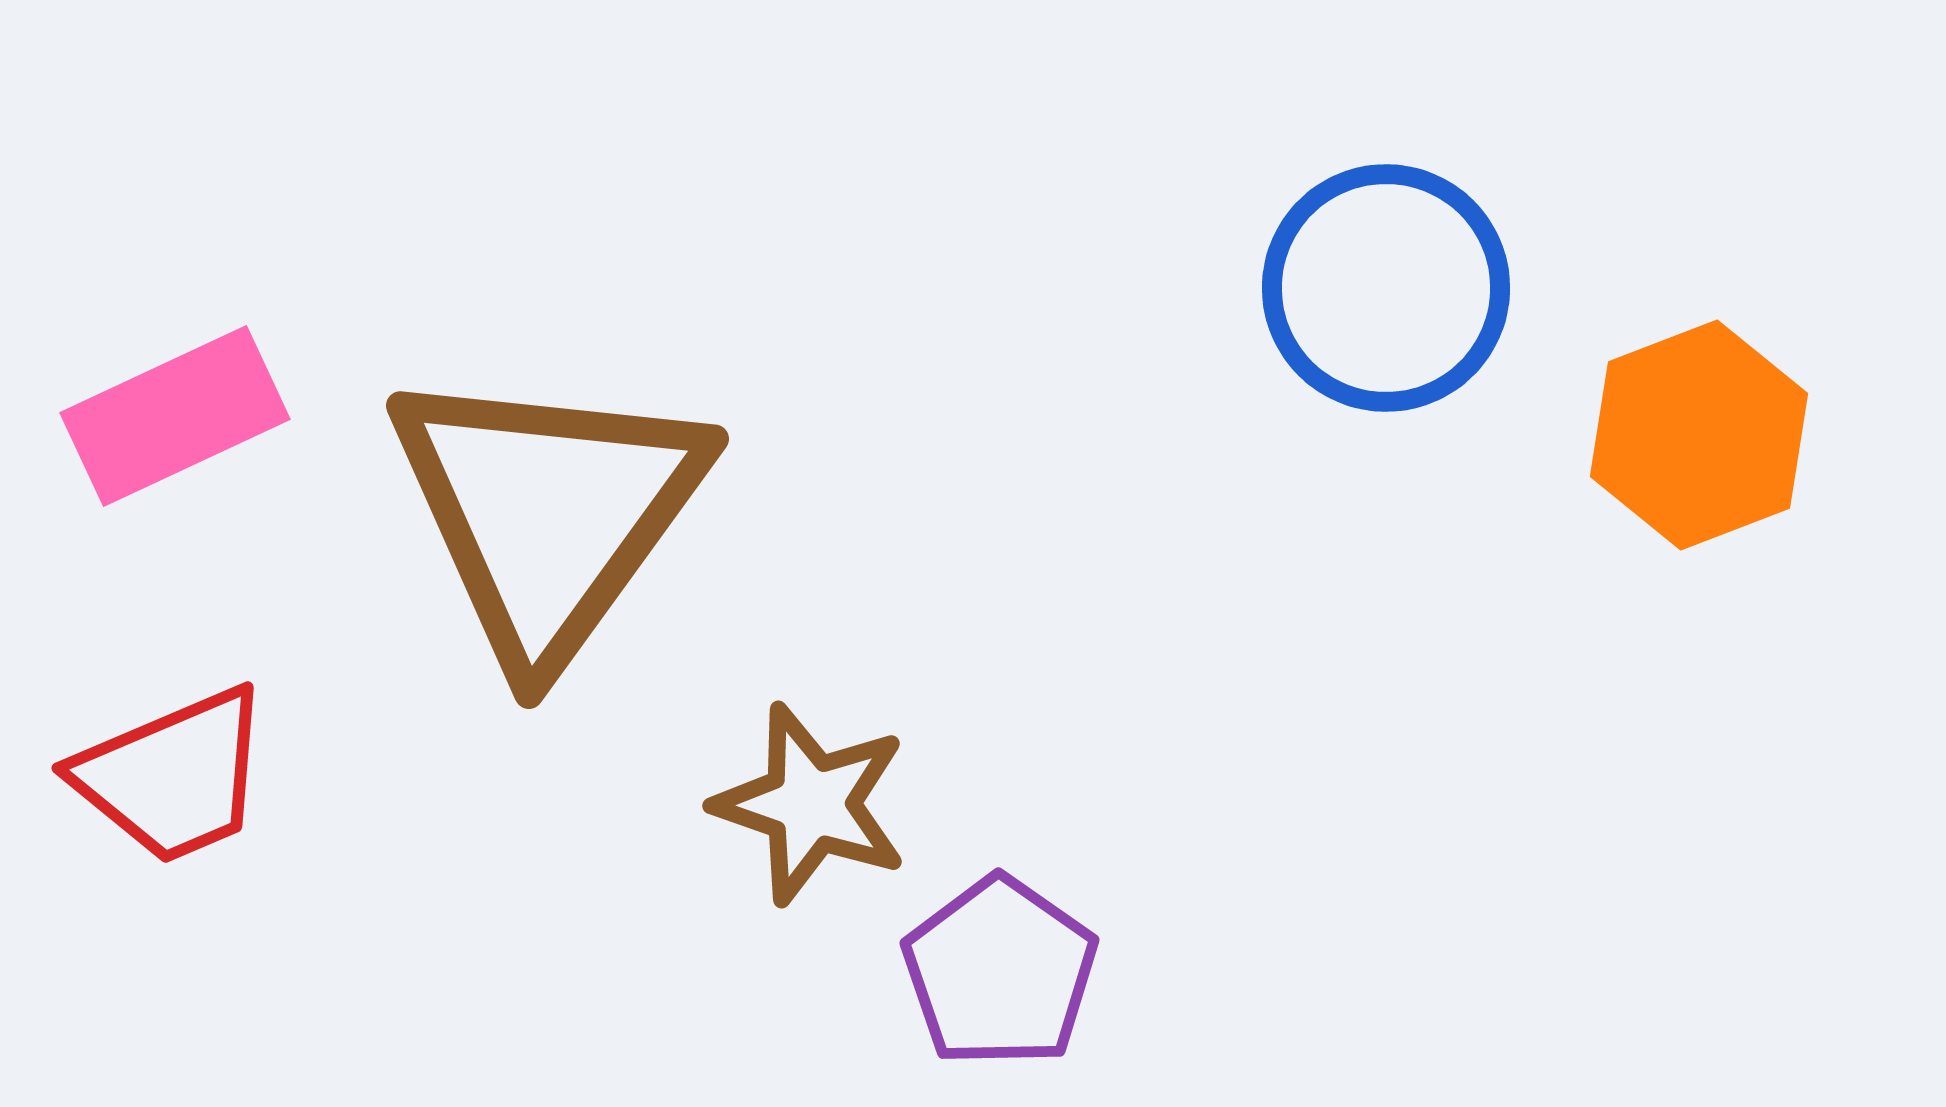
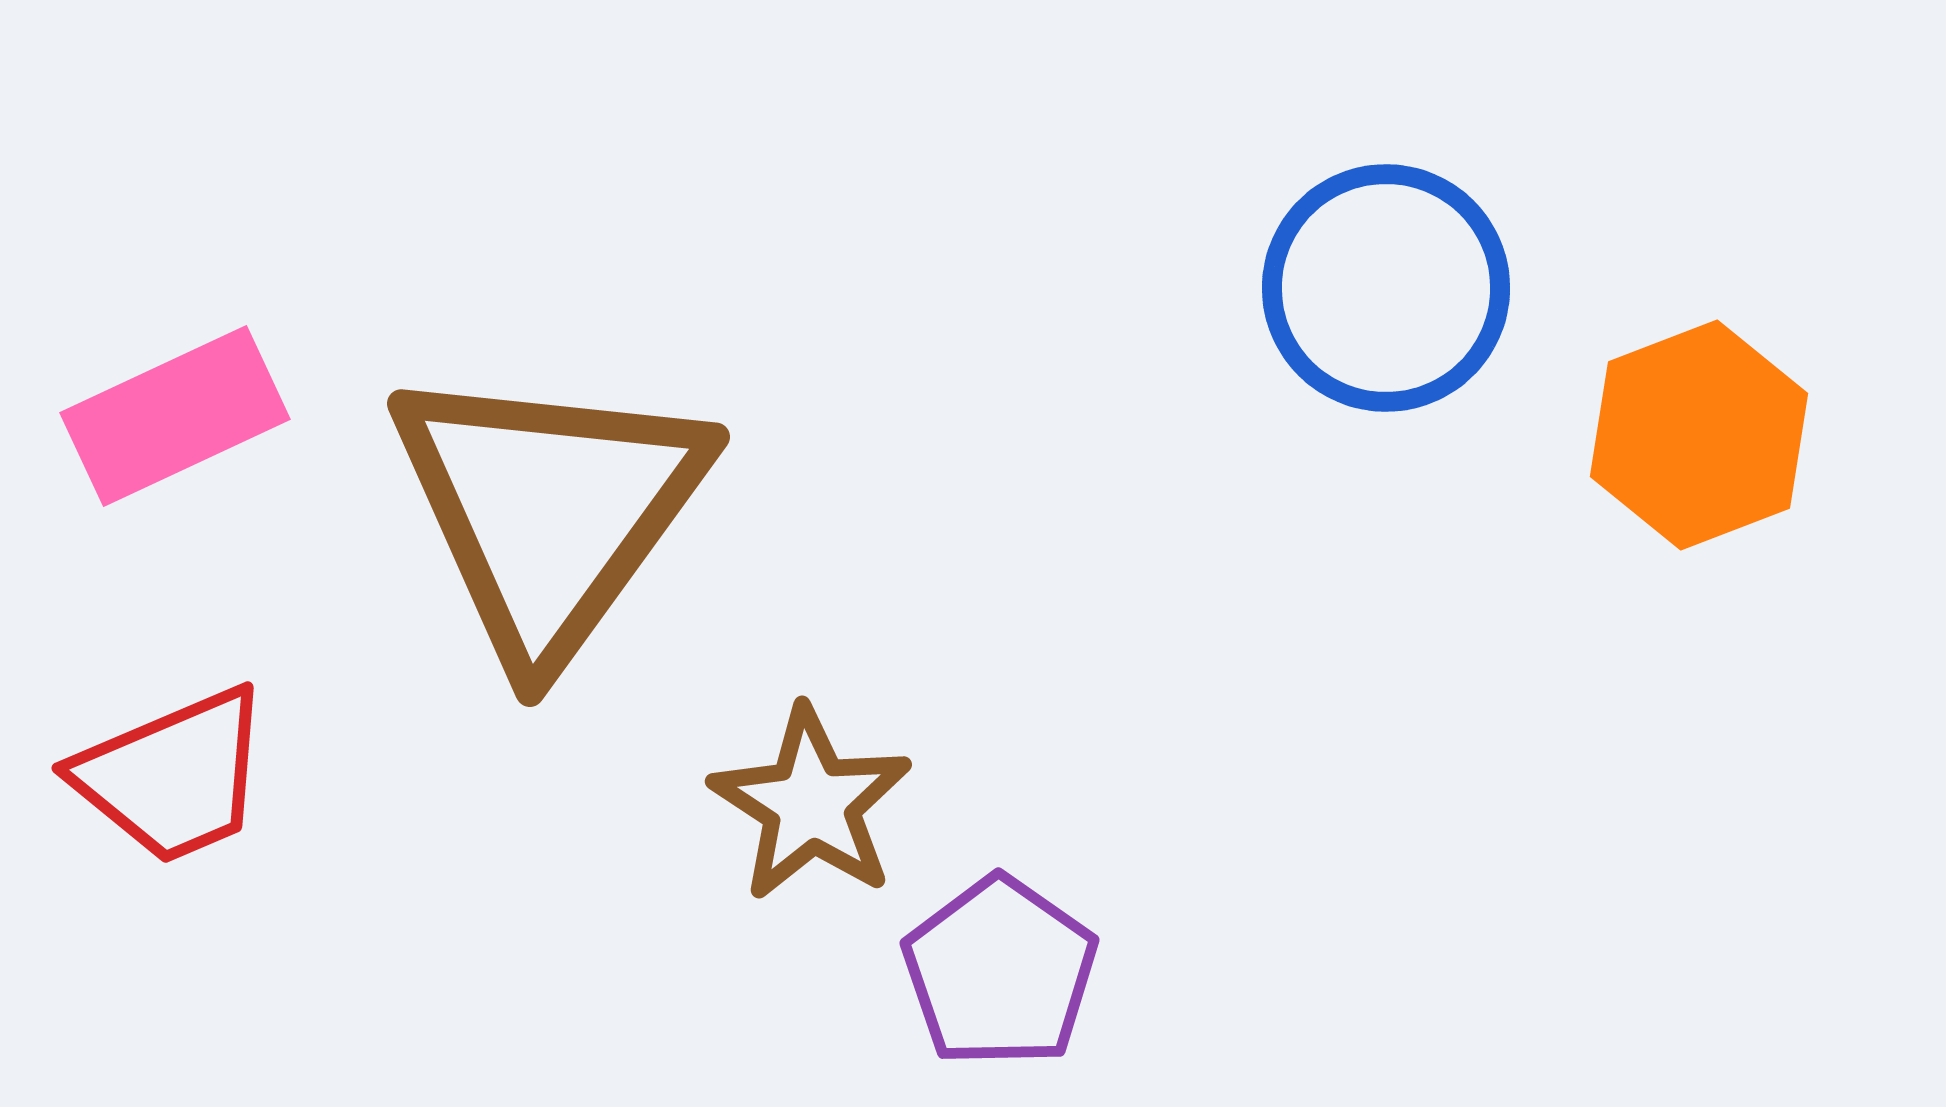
brown triangle: moved 1 px right, 2 px up
brown star: rotated 14 degrees clockwise
